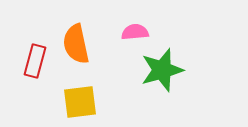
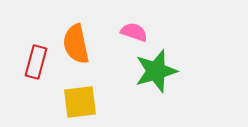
pink semicircle: moved 1 px left; rotated 24 degrees clockwise
red rectangle: moved 1 px right, 1 px down
green star: moved 6 px left, 1 px down
